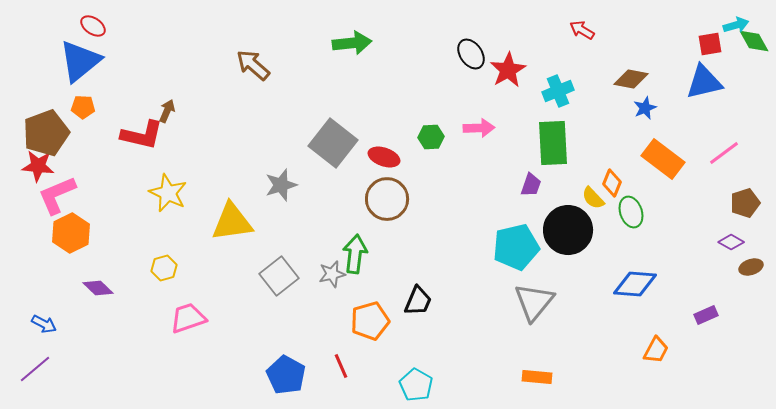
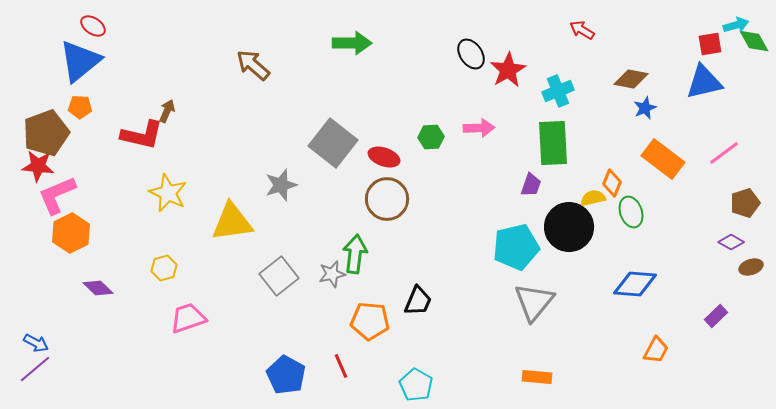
green arrow at (352, 43): rotated 6 degrees clockwise
orange pentagon at (83, 107): moved 3 px left
yellow semicircle at (593, 198): rotated 120 degrees clockwise
black circle at (568, 230): moved 1 px right, 3 px up
purple rectangle at (706, 315): moved 10 px right, 1 px down; rotated 20 degrees counterclockwise
orange pentagon at (370, 321): rotated 21 degrees clockwise
blue arrow at (44, 324): moved 8 px left, 19 px down
